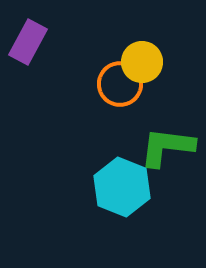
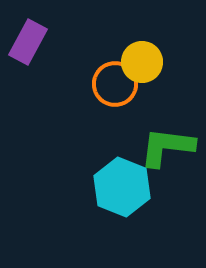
orange circle: moved 5 px left
